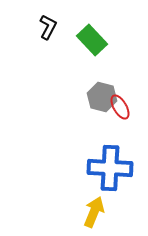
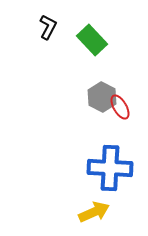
gray hexagon: rotated 12 degrees clockwise
yellow arrow: rotated 44 degrees clockwise
